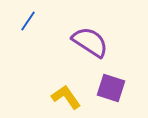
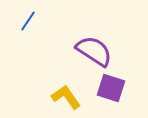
purple semicircle: moved 4 px right, 9 px down
